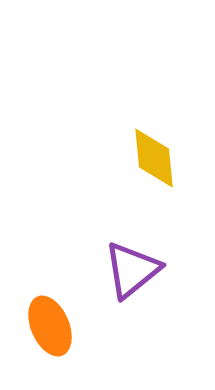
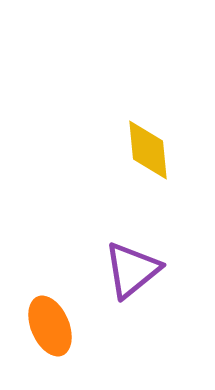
yellow diamond: moved 6 px left, 8 px up
